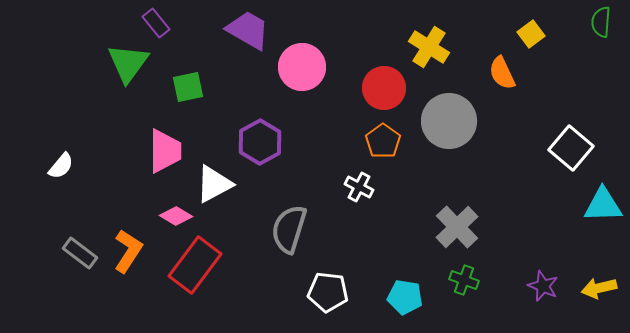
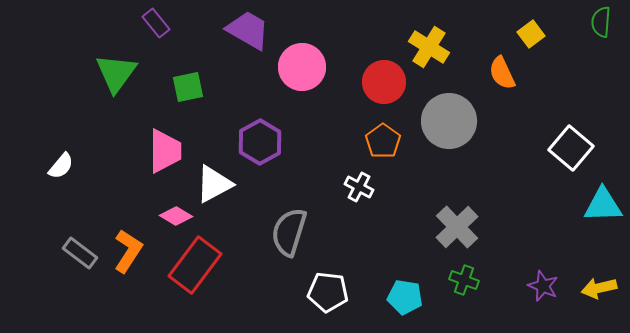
green triangle: moved 12 px left, 10 px down
red circle: moved 6 px up
gray semicircle: moved 3 px down
